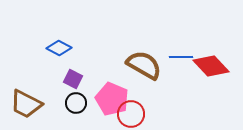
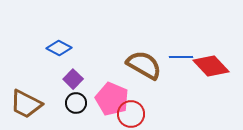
purple square: rotated 18 degrees clockwise
